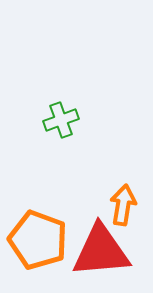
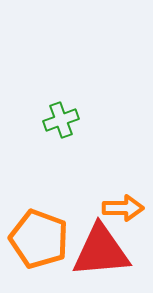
orange arrow: moved 3 px down; rotated 81 degrees clockwise
orange pentagon: moved 1 px right, 1 px up
